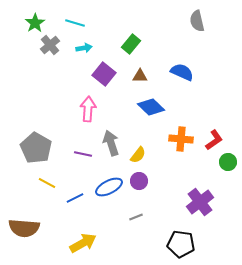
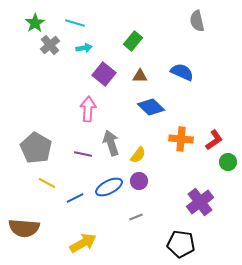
green rectangle: moved 2 px right, 3 px up
